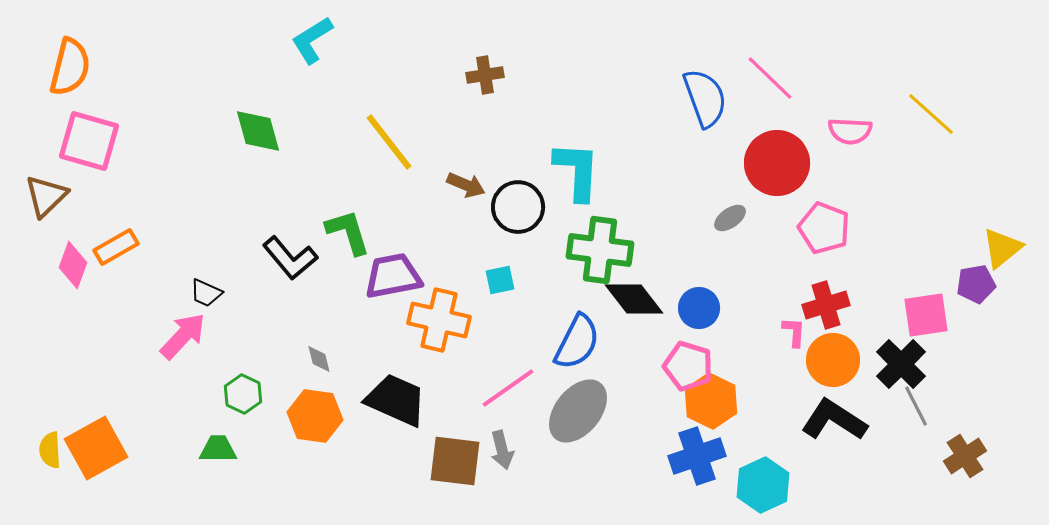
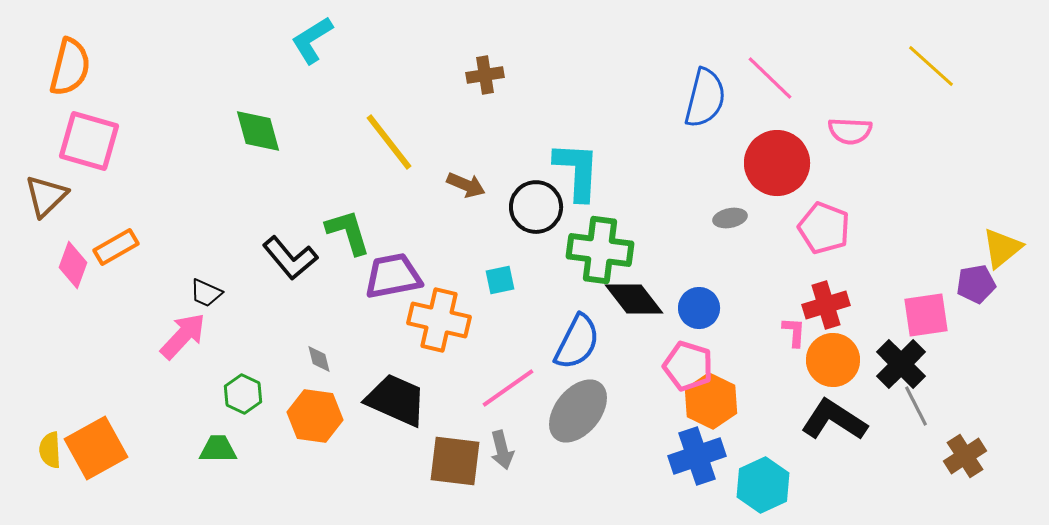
blue semicircle at (705, 98): rotated 34 degrees clockwise
yellow line at (931, 114): moved 48 px up
black circle at (518, 207): moved 18 px right
gray ellipse at (730, 218): rotated 24 degrees clockwise
